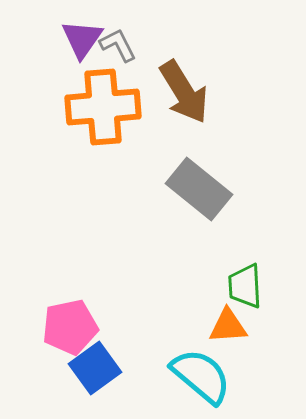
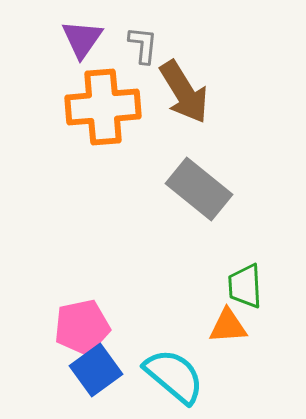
gray L-shape: moved 25 px right; rotated 33 degrees clockwise
pink pentagon: moved 12 px right
blue square: moved 1 px right, 2 px down
cyan semicircle: moved 27 px left
